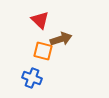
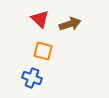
red triangle: moved 1 px up
brown arrow: moved 9 px right, 15 px up
